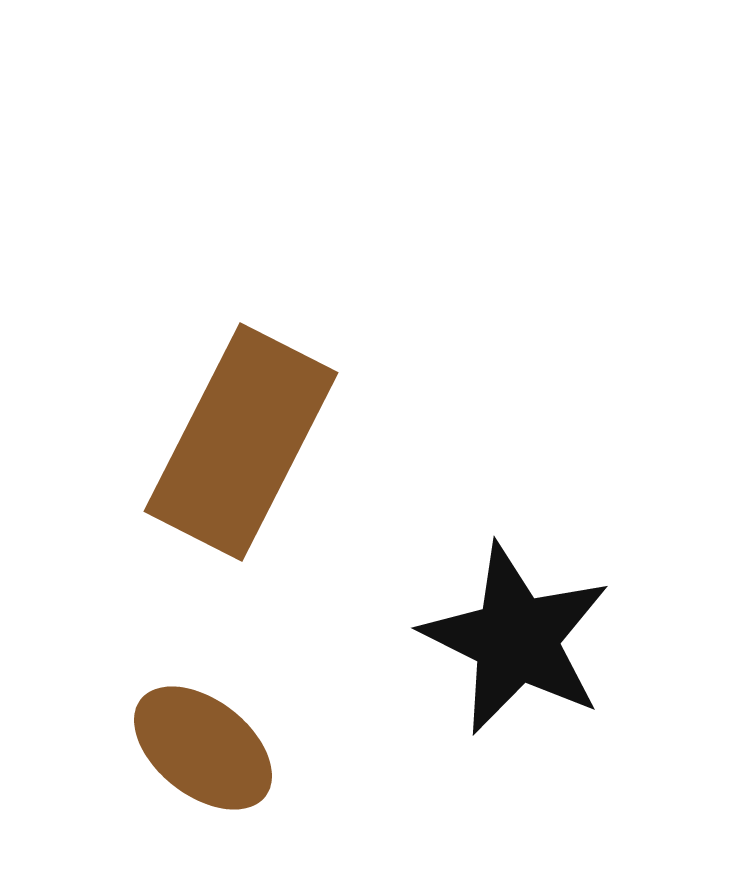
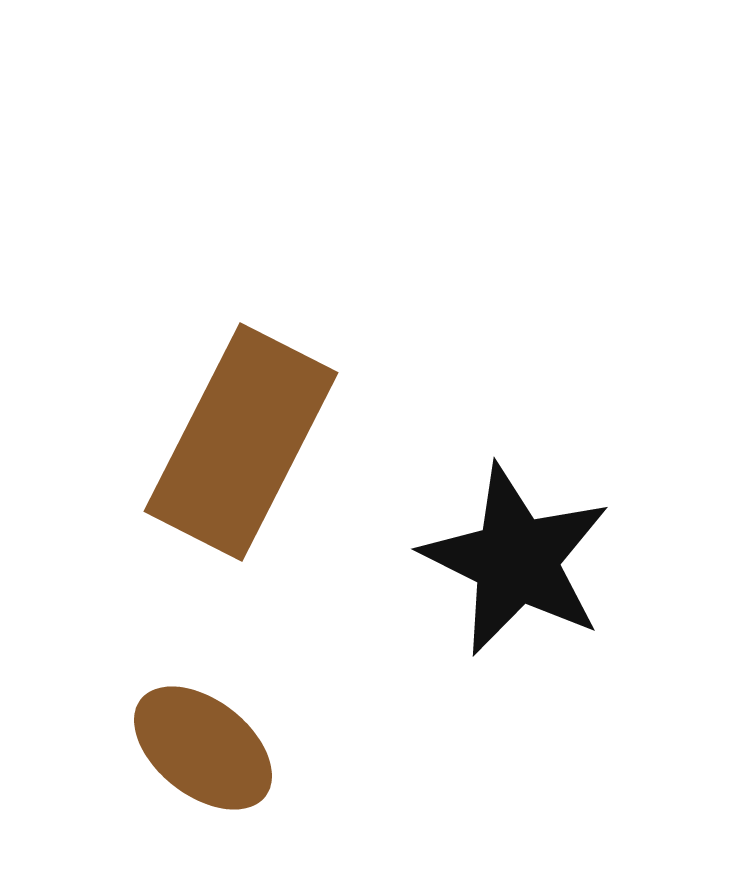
black star: moved 79 px up
